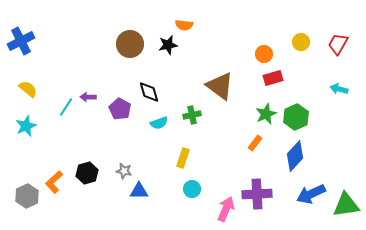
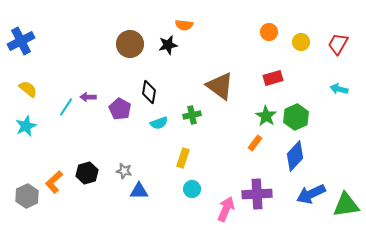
orange circle: moved 5 px right, 22 px up
black diamond: rotated 25 degrees clockwise
green star: moved 2 px down; rotated 15 degrees counterclockwise
